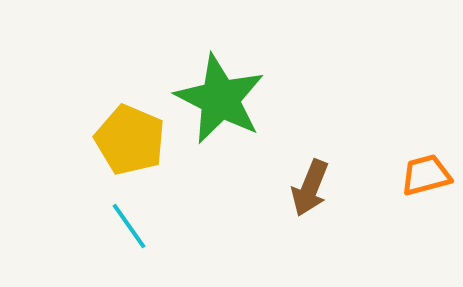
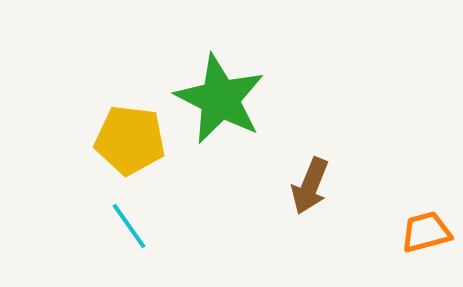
yellow pentagon: rotated 16 degrees counterclockwise
orange trapezoid: moved 57 px down
brown arrow: moved 2 px up
